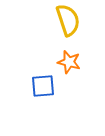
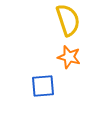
orange star: moved 5 px up
